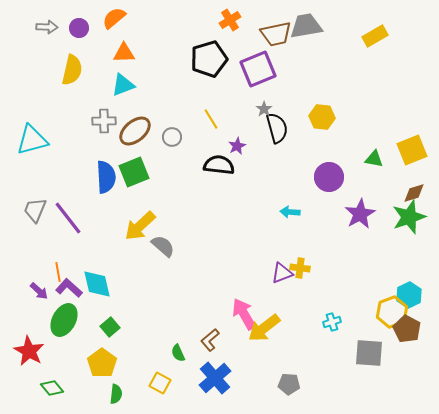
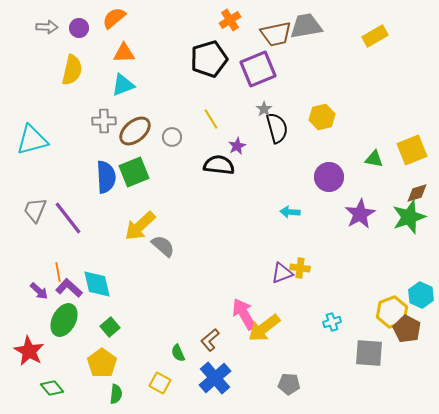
yellow hexagon at (322, 117): rotated 20 degrees counterclockwise
brown diamond at (414, 193): moved 3 px right
cyan hexagon at (409, 295): moved 12 px right; rotated 10 degrees counterclockwise
